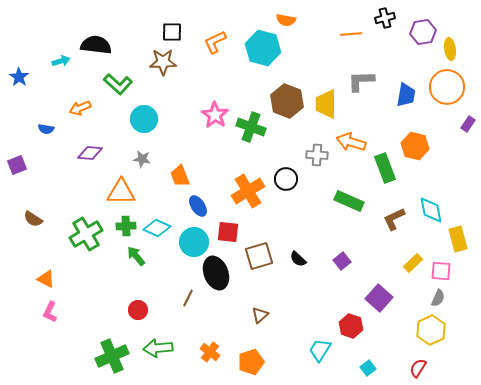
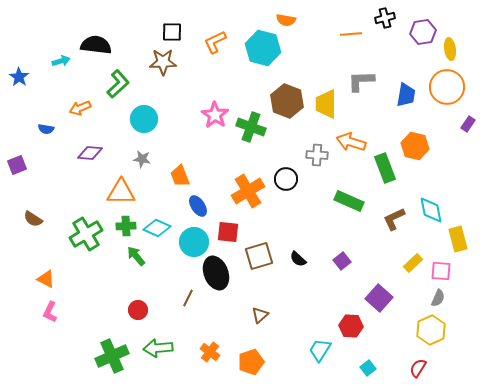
green L-shape at (118, 84): rotated 84 degrees counterclockwise
red hexagon at (351, 326): rotated 15 degrees counterclockwise
